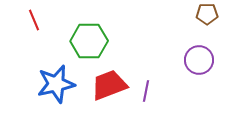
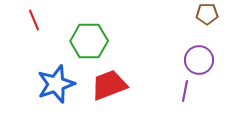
blue star: rotated 6 degrees counterclockwise
purple line: moved 39 px right
